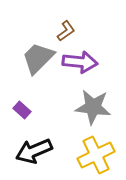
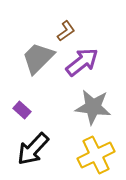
purple arrow: moved 2 px right; rotated 44 degrees counterclockwise
black arrow: moved 1 px left, 2 px up; rotated 24 degrees counterclockwise
